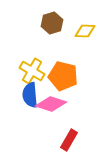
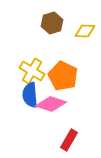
orange pentagon: rotated 12 degrees clockwise
